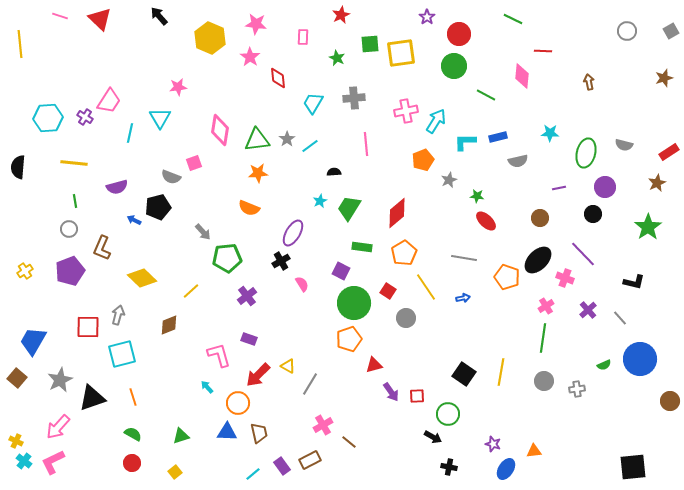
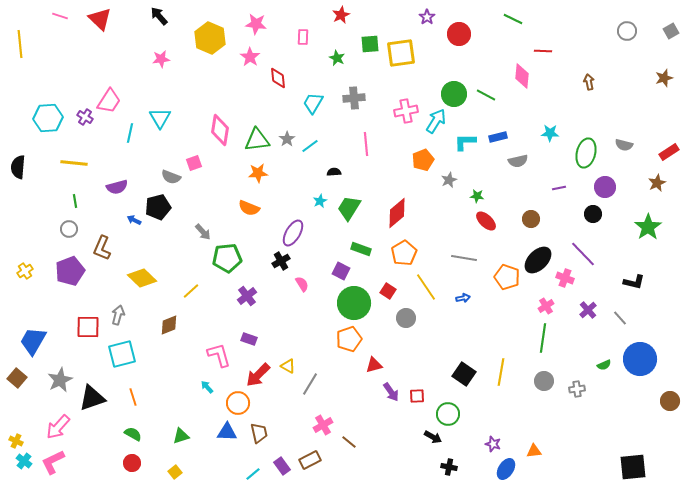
green circle at (454, 66): moved 28 px down
pink star at (178, 87): moved 17 px left, 28 px up
brown circle at (540, 218): moved 9 px left, 1 px down
green rectangle at (362, 247): moved 1 px left, 2 px down; rotated 12 degrees clockwise
